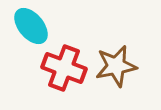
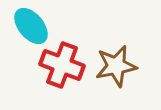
red cross: moved 2 px left, 3 px up
